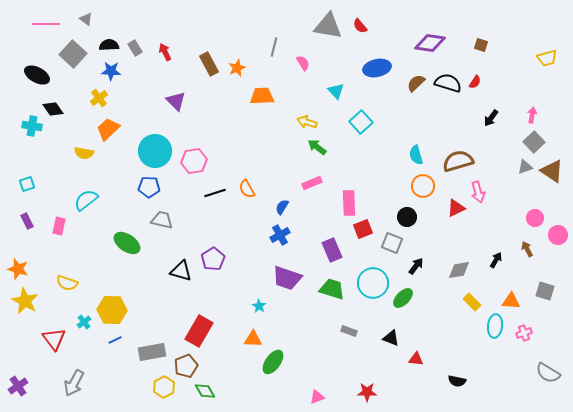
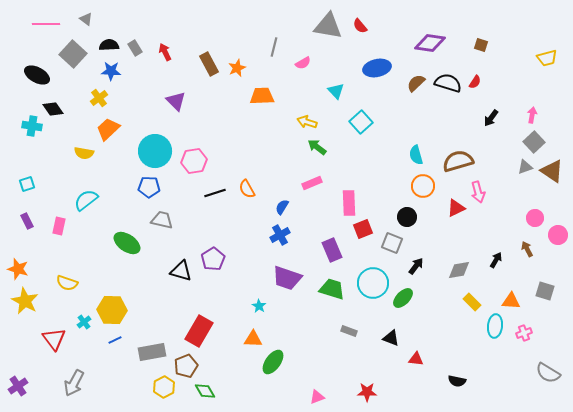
pink semicircle at (303, 63): rotated 91 degrees clockwise
